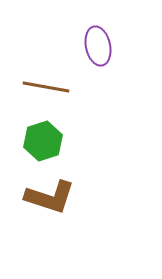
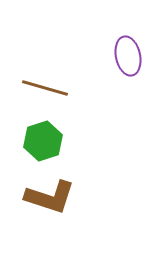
purple ellipse: moved 30 px right, 10 px down
brown line: moved 1 px left, 1 px down; rotated 6 degrees clockwise
